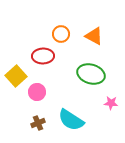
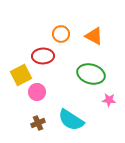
yellow square: moved 5 px right, 1 px up; rotated 15 degrees clockwise
pink star: moved 2 px left, 3 px up
